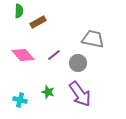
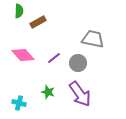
purple line: moved 3 px down
cyan cross: moved 1 px left, 3 px down
